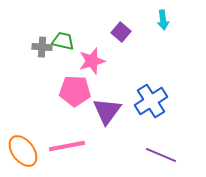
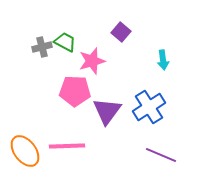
cyan arrow: moved 40 px down
green trapezoid: moved 2 px right, 1 px down; rotated 15 degrees clockwise
gray cross: rotated 18 degrees counterclockwise
blue cross: moved 2 px left, 6 px down
pink line: rotated 9 degrees clockwise
orange ellipse: moved 2 px right
